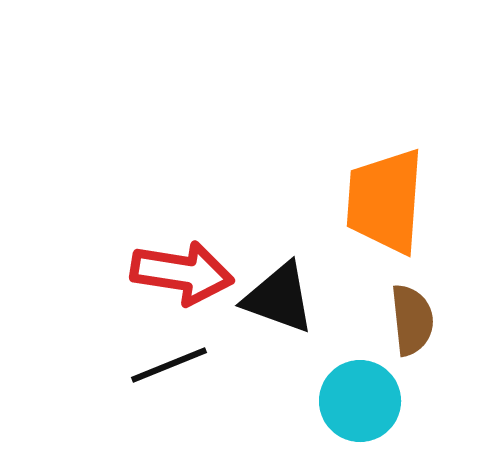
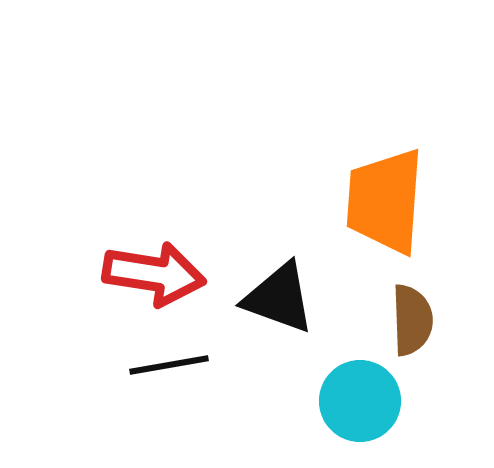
red arrow: moved 28 px left, 1 px down
brown semicircle: rotated 4 degrees clockwise
black line: rotated 12 degrees clockwise
